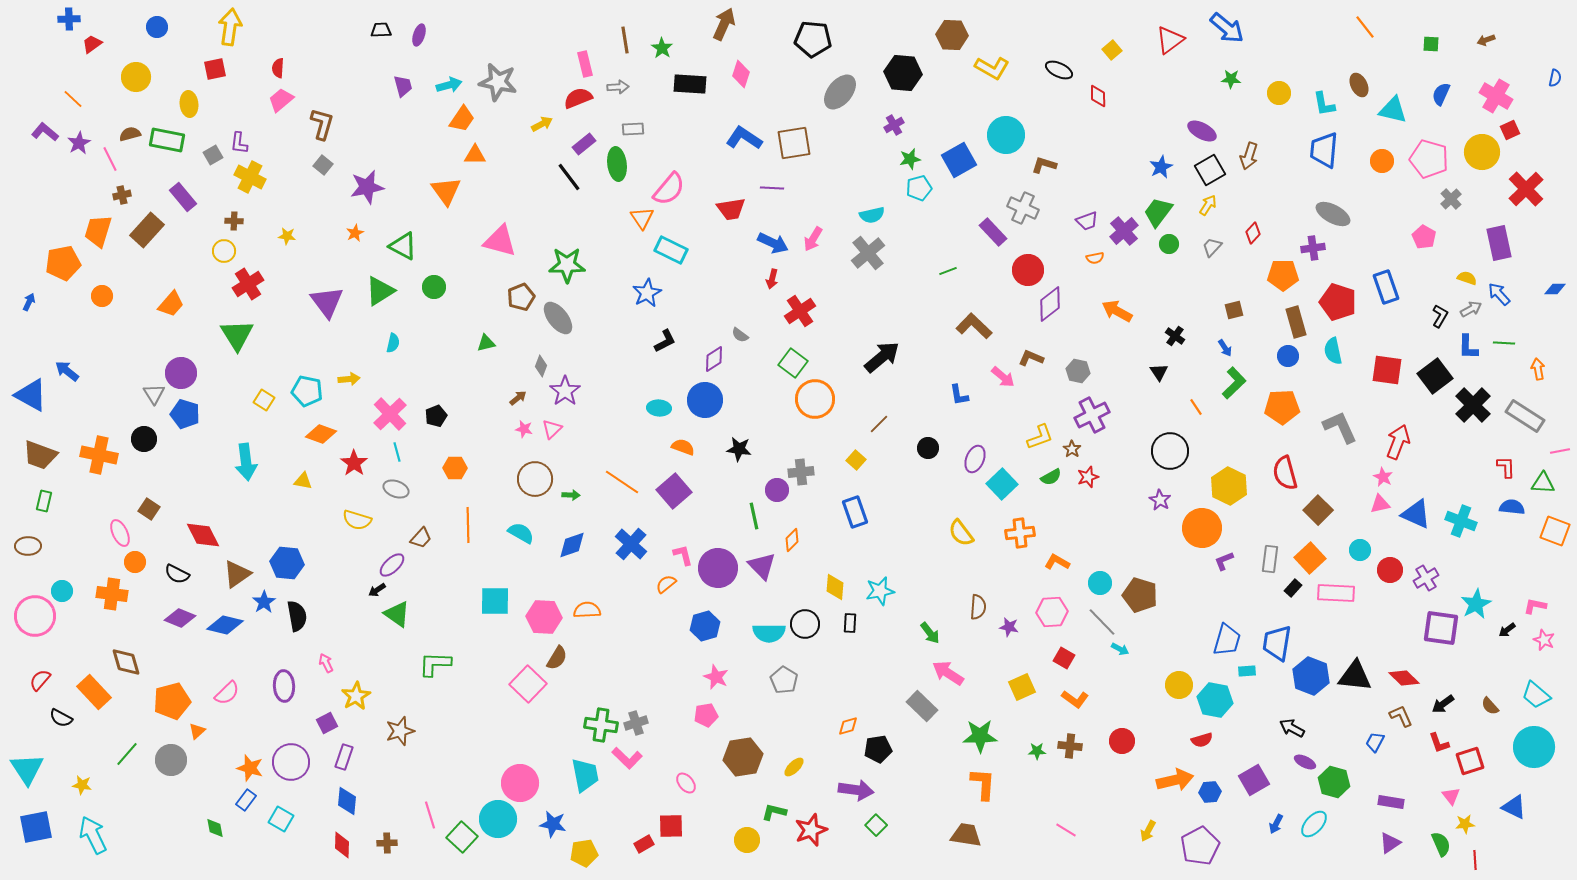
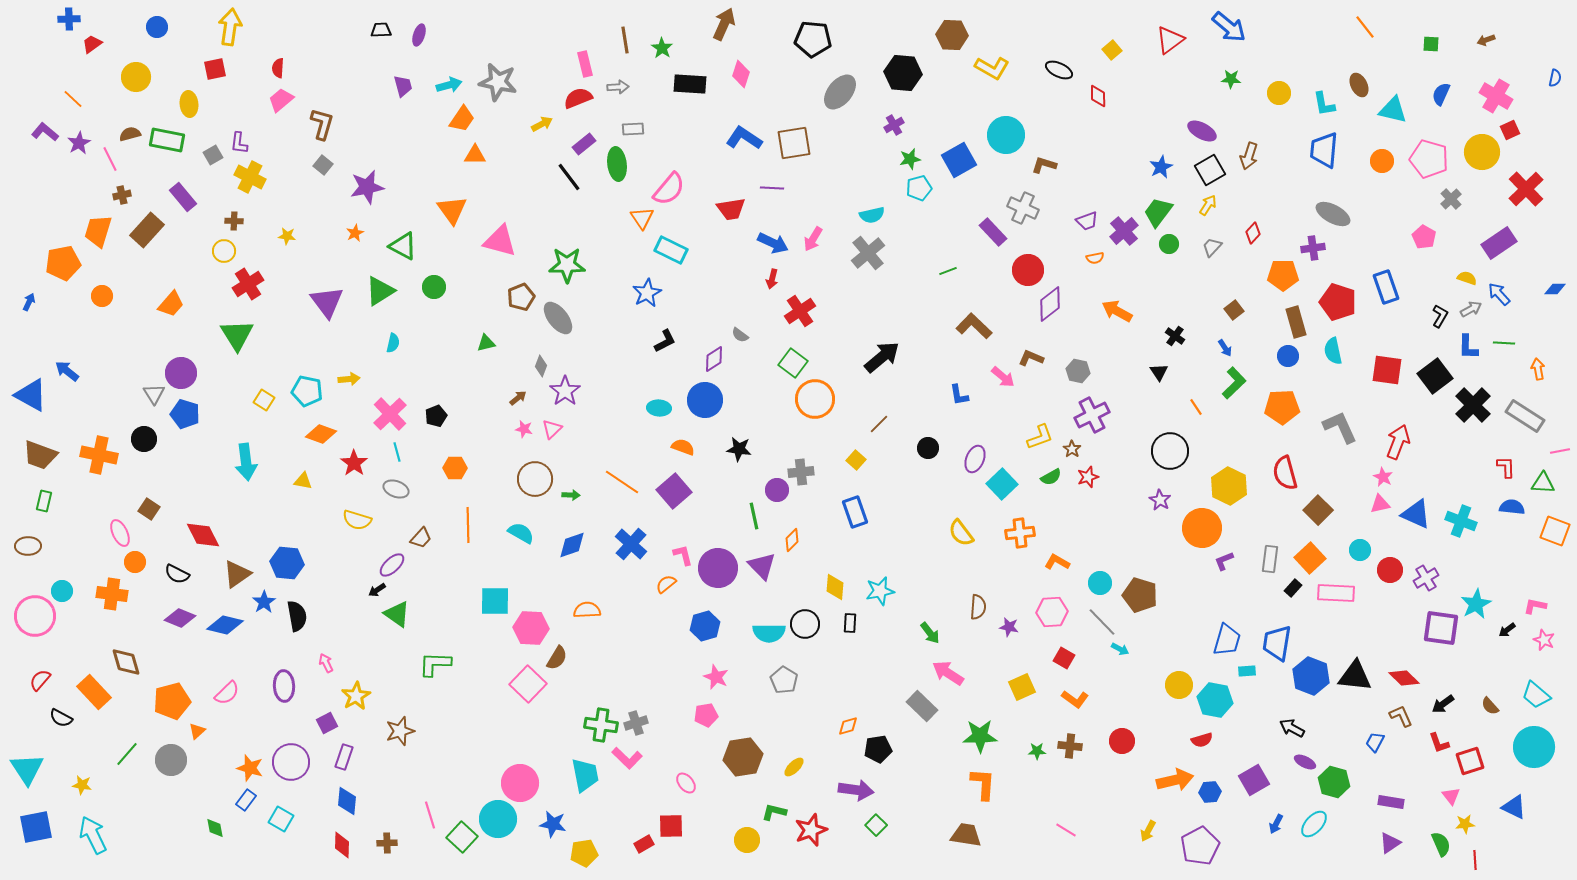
blue arrow at (1227, 28): moved 2 px right, 1 px up
orange triangle at (446, 191): moved 6 px right, 19 px down
purple rectangle at (1499, 243): rotated 68 degrees clockwise
brown square at (1234, 310): rotated 24 degrees counterclockwise
pink hexagon at (544, 617): moved 13 px left, 11 px down
